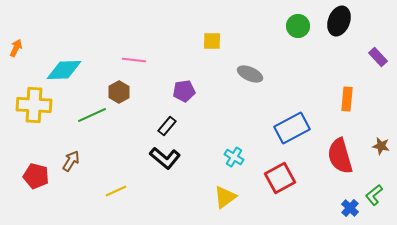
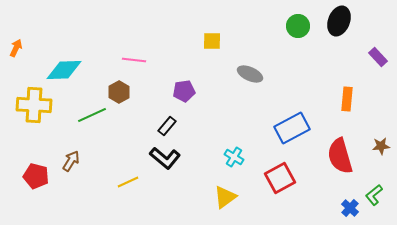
brown star: rotated 18 degrees counterclockwise
yellow line: moved 12 px right, 9 px up
